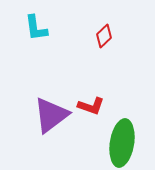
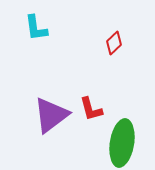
red diamond: moved 10 px right, 7 px down
red L-shape: moved 3 px down; rotated 56 degrees clockwise
